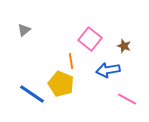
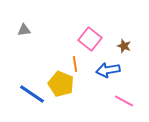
gray triangle: rotated 32 degrees clockwise
orange line: moved 4 px right, 3 px down
pink line: moved 3 px left, 2 px down
